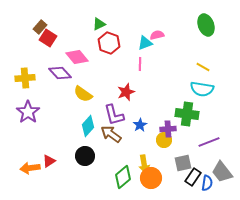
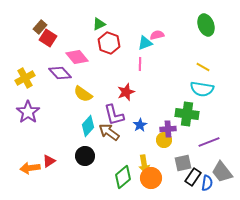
yellow cross: rotated 24 degrees counterclockwise
brown arrow: moved 2 px left, 2 px up
